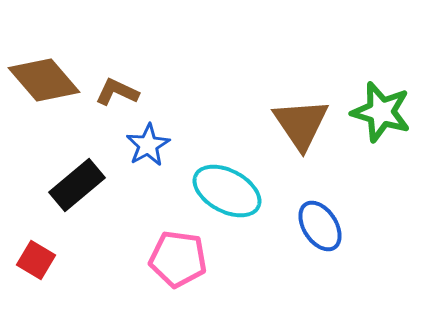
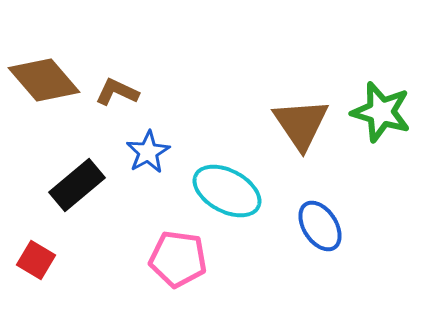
blue star: moved 7 px down
